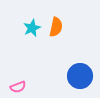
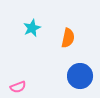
orange semicircle: moved 12 px right, 11 px down
